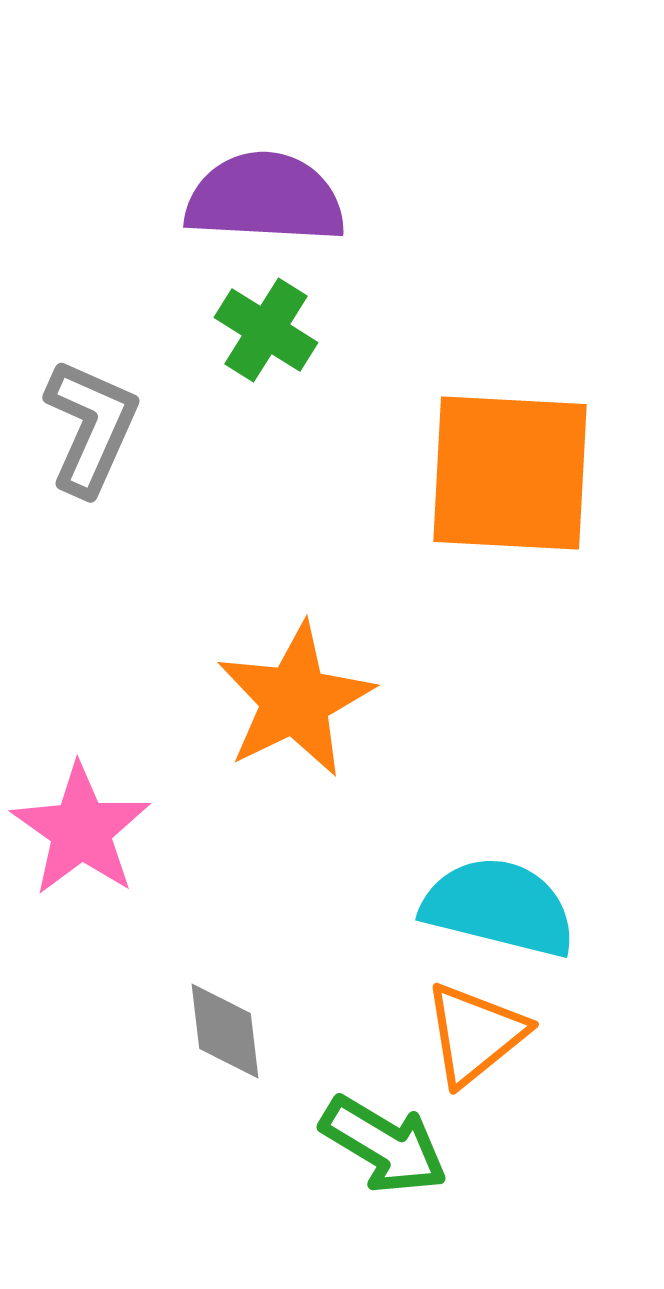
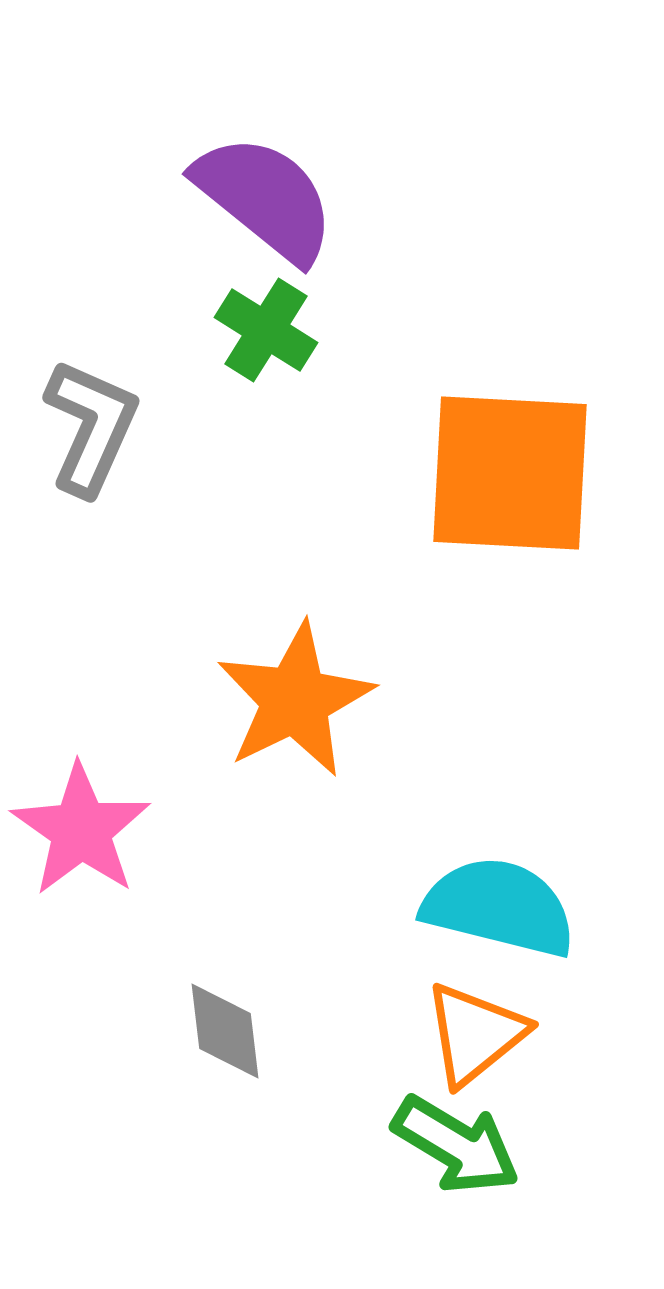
purple semicircle: rotated 36 degrees clockwise
green arrow: moved 72 px right
